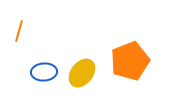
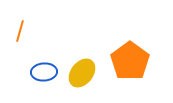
orange line: moved 1 px right
orange pentagon: rotated 15 degrees counterclockwise
